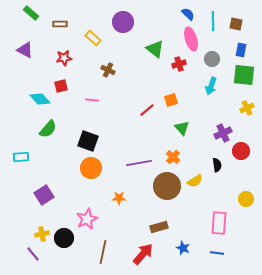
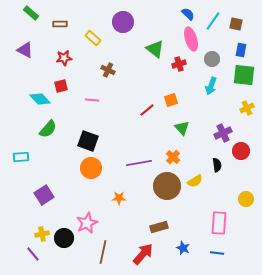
cyan line at (213, 21): rotated 36 degrees clockwise
pink star at (87, 219): moved 4 px down
